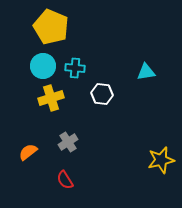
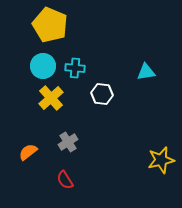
yellow pentagon: moved 1 px left, 2 px up
yellow cross: rotated 25 degrees counterclockwise
